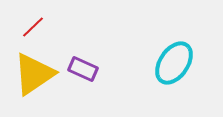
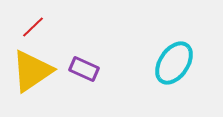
purple rectangle: moved 1 px right
yellow triangle: moved 2 px left, 3 px up
